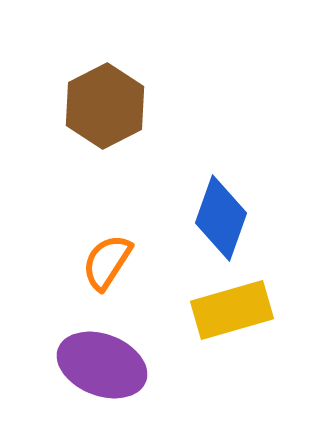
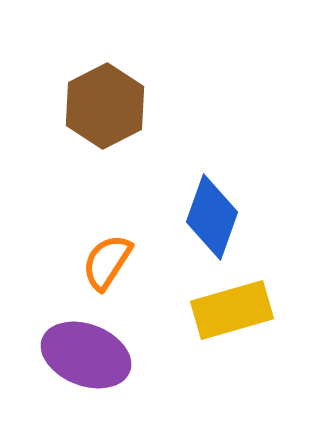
blue diamond: moved 9 px left, 1 px up
purple ellipse: moved 16 px left, 10 px up
